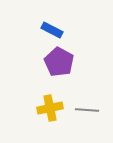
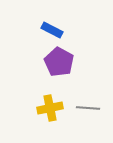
gray line: moved 1 px right, 2 px up
